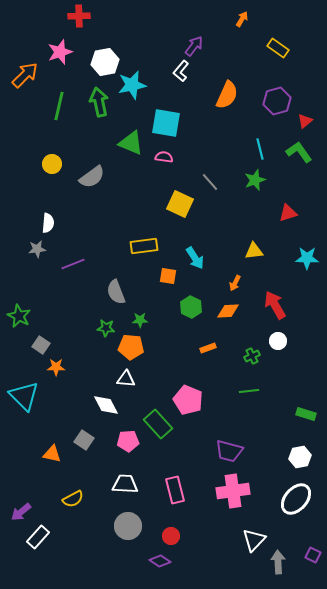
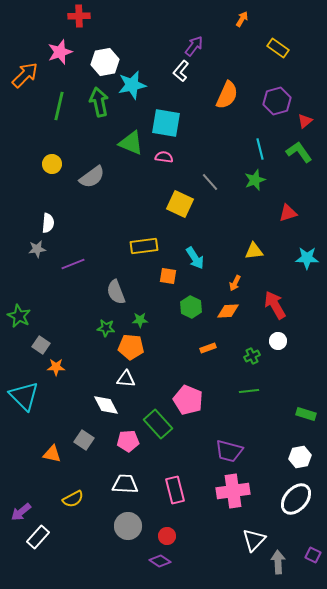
red circle at (171, 536): moved 4 px left
